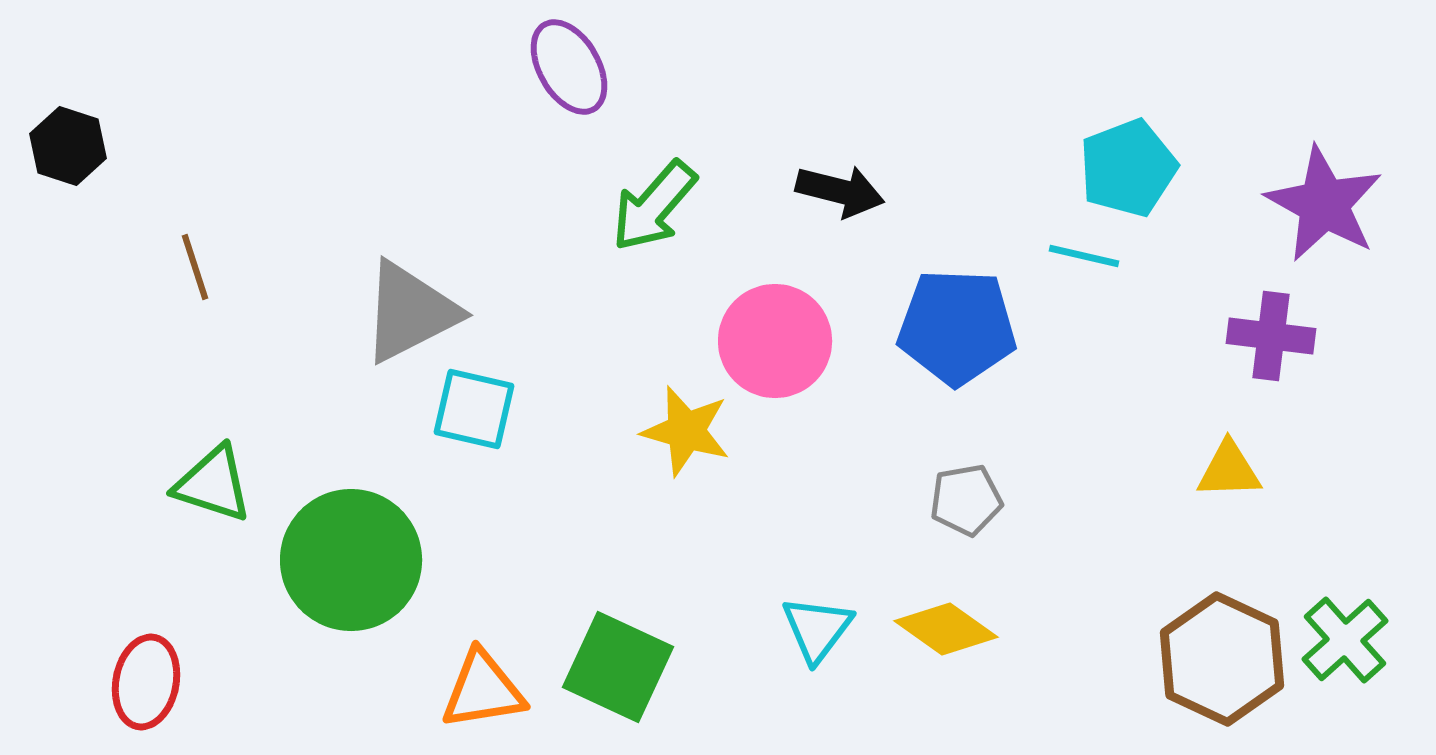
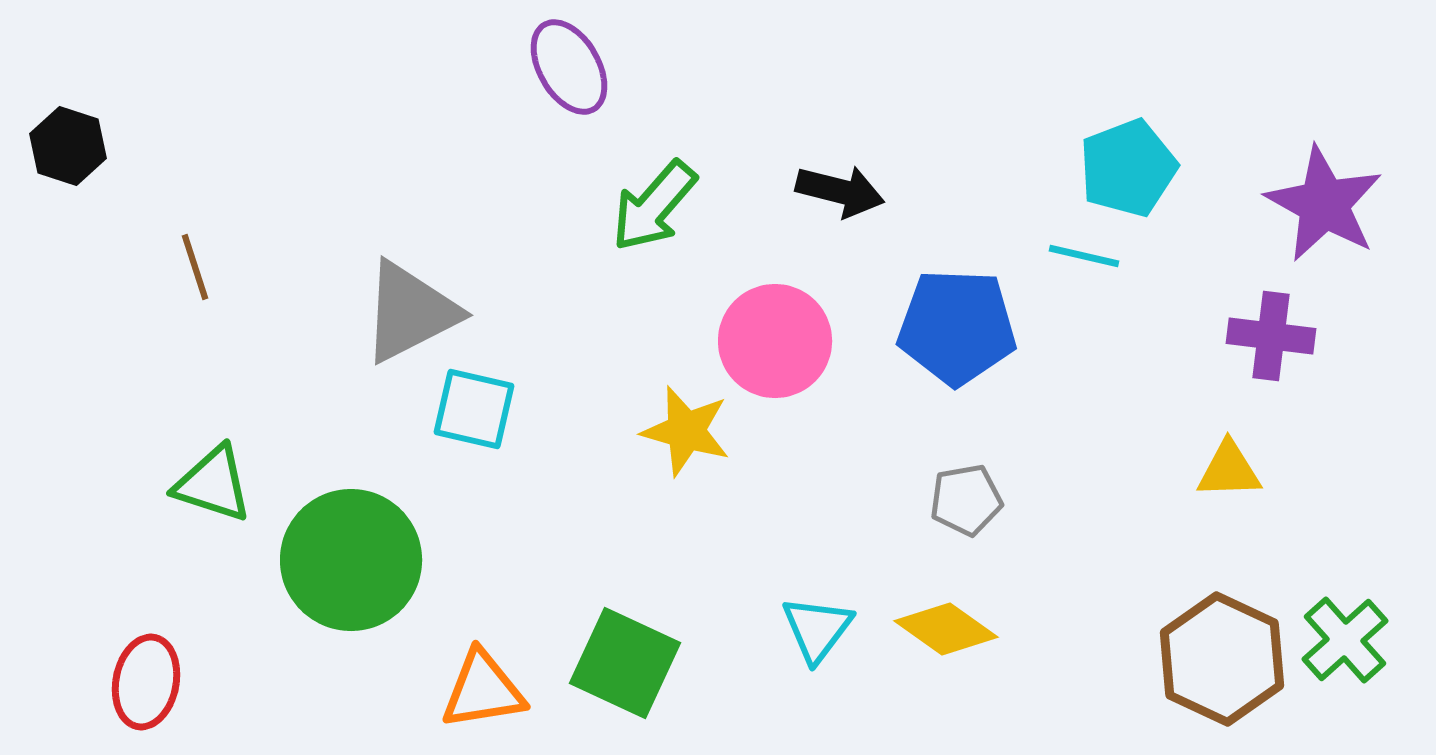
green square: moved 7 px right, 4 px up
